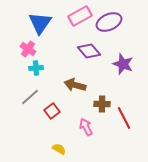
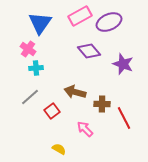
brown arrow: moved 7 px down
pink arrow: moved 1 px left, 2 px down; rotated 18 degrees counterclockwise
